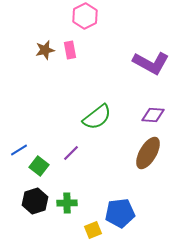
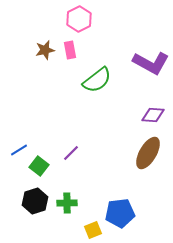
pink hexagon: moved 6 px left, 3 px down
green semicircle: moved 37 px up
